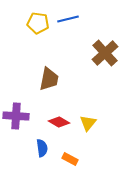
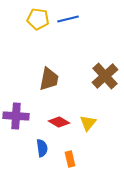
yellow pentagon: moved 4 px up
brown cross: moved 23 px down
orange rectangle: rotated 49 degrees clockwise
